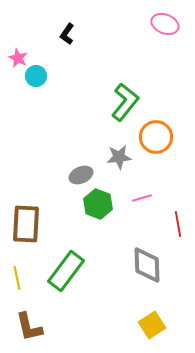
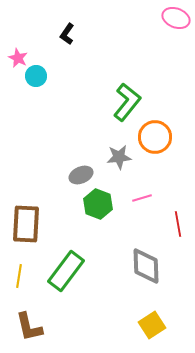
pink ellipse: moved 11 px right, 6 px up
green L-shape: moved 2 px right
orange circle: moved 1 px left
gray diamond: moved 1 px left, 1 px down
yellow line: moved 2 px right, 2 px up; rotated 20 degrees clockwise
